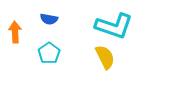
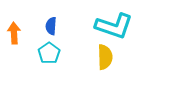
blue semicircle: moved 2 px right, 7 px down; rotated 84 degrees clockwise
orange arrow: moved 1 px left, 1 px down
yellow semicircle: rotated 25 degrees clockwise
